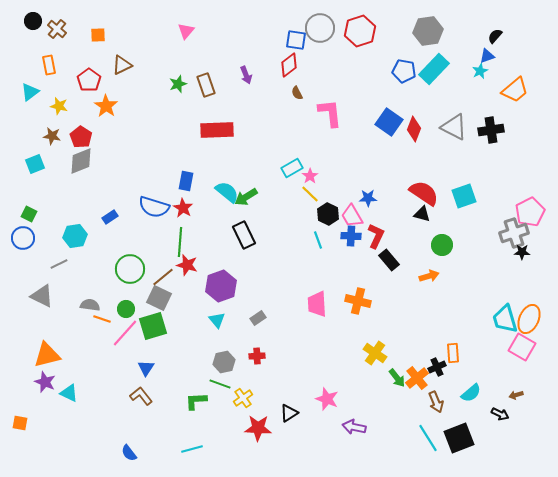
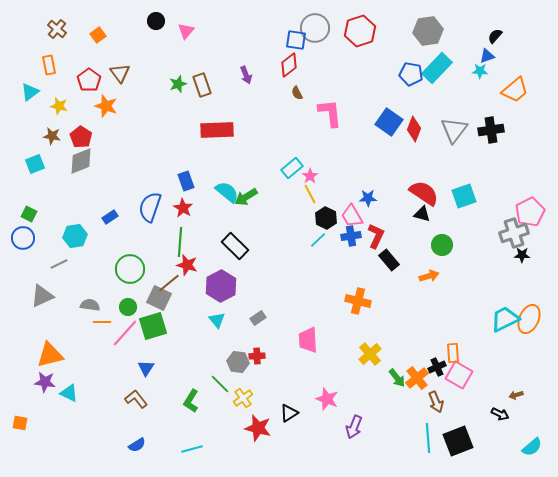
black circle at (33, 21): moved 123 px right
gray circle at (320, 28): moved 5 px left
orange square at (98, 35): rotated 35 degrees counterclockwise
brown triangle at (122, 65): moved 2 px left, 8 px down; rotated 40 degrees counterclockwise
cyan rectangle at (434, 69): moved 3 px right, 1 px up
blue pentagon at (404, 71): moved 7 px right, 3 px down
cyan star at (480, 71): rotated 28 degrees clockwise
brown rectangle at (206, 85): moved 4 px left
orange star at (106, 106): rotated 15 degrees counterclockwise
gray triangle at (454, 127): moved 3 px down; rotated 40 degrees clockwise
cyan rectangle at (292, 168): rotated 10 degrees counterclockwise
blue rectangle at (186, 181): rotated 30 degrees counterclockwise
yellow line at (310, 194): rotated 18 degrees clockwise
blue semicircle at (154, 207): moved 4 px left; rotated 92 degrees clockwise
black hexagon at (328, 214): moved 2 px left, 4 px down
black rectangle at (244, 235): moved 9 px left, 11 px down; rotated 20 degrees counterclockwise
blue cross at (351, 236): rotated 12 degrees counterclockwise
cyan line at (318, 240): rotated 66 degrees clockwise
black star at (522, 252): moved 3 px down
brown line at (163, 277): moved 6 px right, 6 px down
purple hexagon at (221, 286): rotated 8 degrees counterclockwise
gray triangle at (42, 296): rotated 50 degrees counterclockwise
pink trapezoid at (317, 304): moved 9 px left, 36 px down
green circle at (126, 309): moved 2 px right, 2 px up
orange line at (102, 319): moved 3 px down; rotated 18 degrees counterclockwise
cyan trapezoid at (505, 319): rotated 80 degrees clockwise
pink square at (522, 347): moved 63 px left, 28 px down
yellow cross at (375, 353): moved 5 px left, 1 px down; rotated 15 degrees clockwise
orange triangle at (47, 355): moved 3 px right
gray hexagon at (224, 362): moved 14 px right; rotated 20 degrees clockwise
purple star at (45, 382): rotated 15 degrees counterclockwise
green line at (220, 384): rotated 25 degrees clockwise
cyan semicircle at (471, 393): moved 61 px right, 54 px down
brown L-shape at (141, 396): moved 5 px left, 3 px down
green L-shape at (196, 401): moved 5 px left; rotated 55 degrees counterclockwise
purple arrow at (354, 427): rotated 80 degrees counterclockwise
red star at (258, 428): rotated 12 degrees clockwise
cyan line at (428, 438): rotated 28 degrees clockwise
black square at (459, 438): moved 1 px left, 3 px down
blue semicircle at (129, 453): moved 8 px right, 8 px up; rotated 84 degrees counterclockwise
